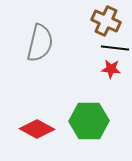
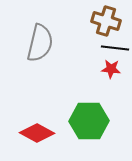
brown cross: rotated 8 degrees counterclockwise
red diamond: moved 4 px down
